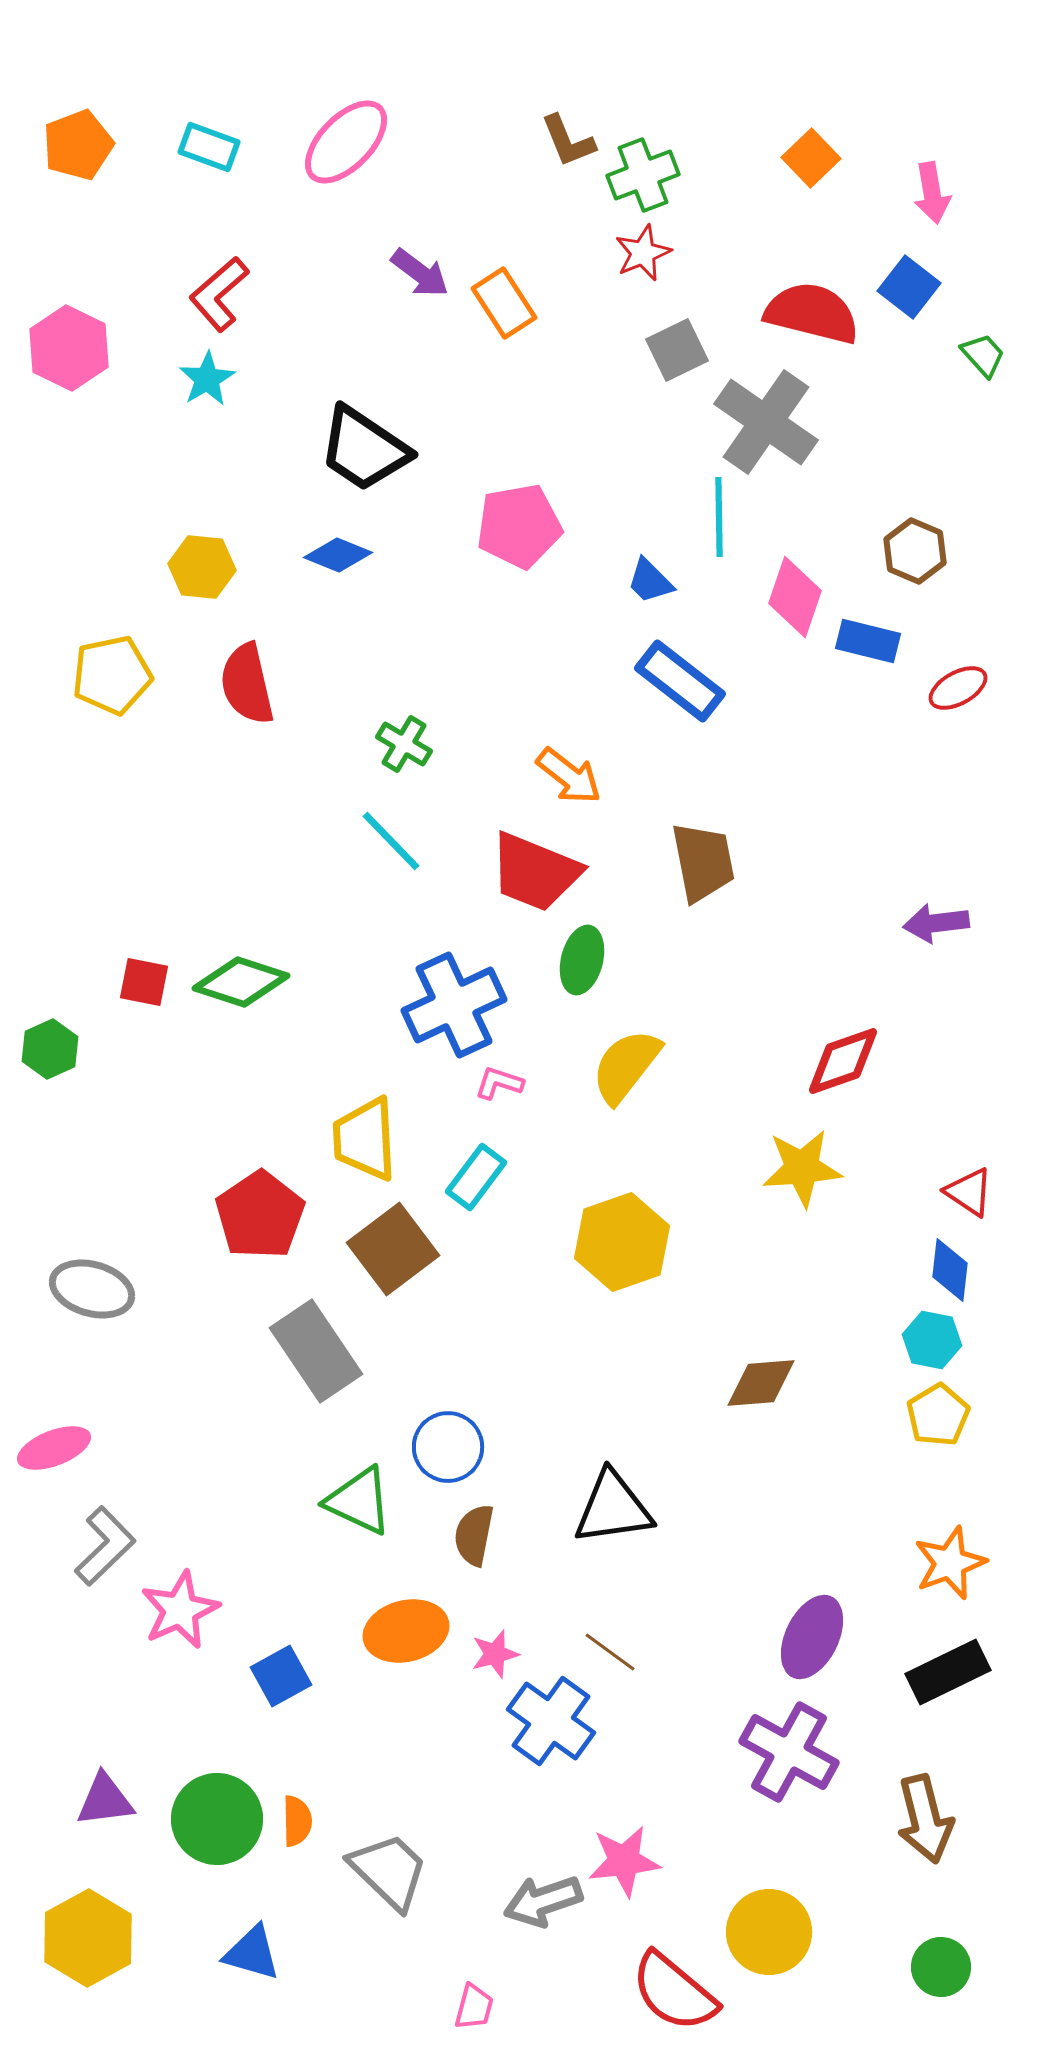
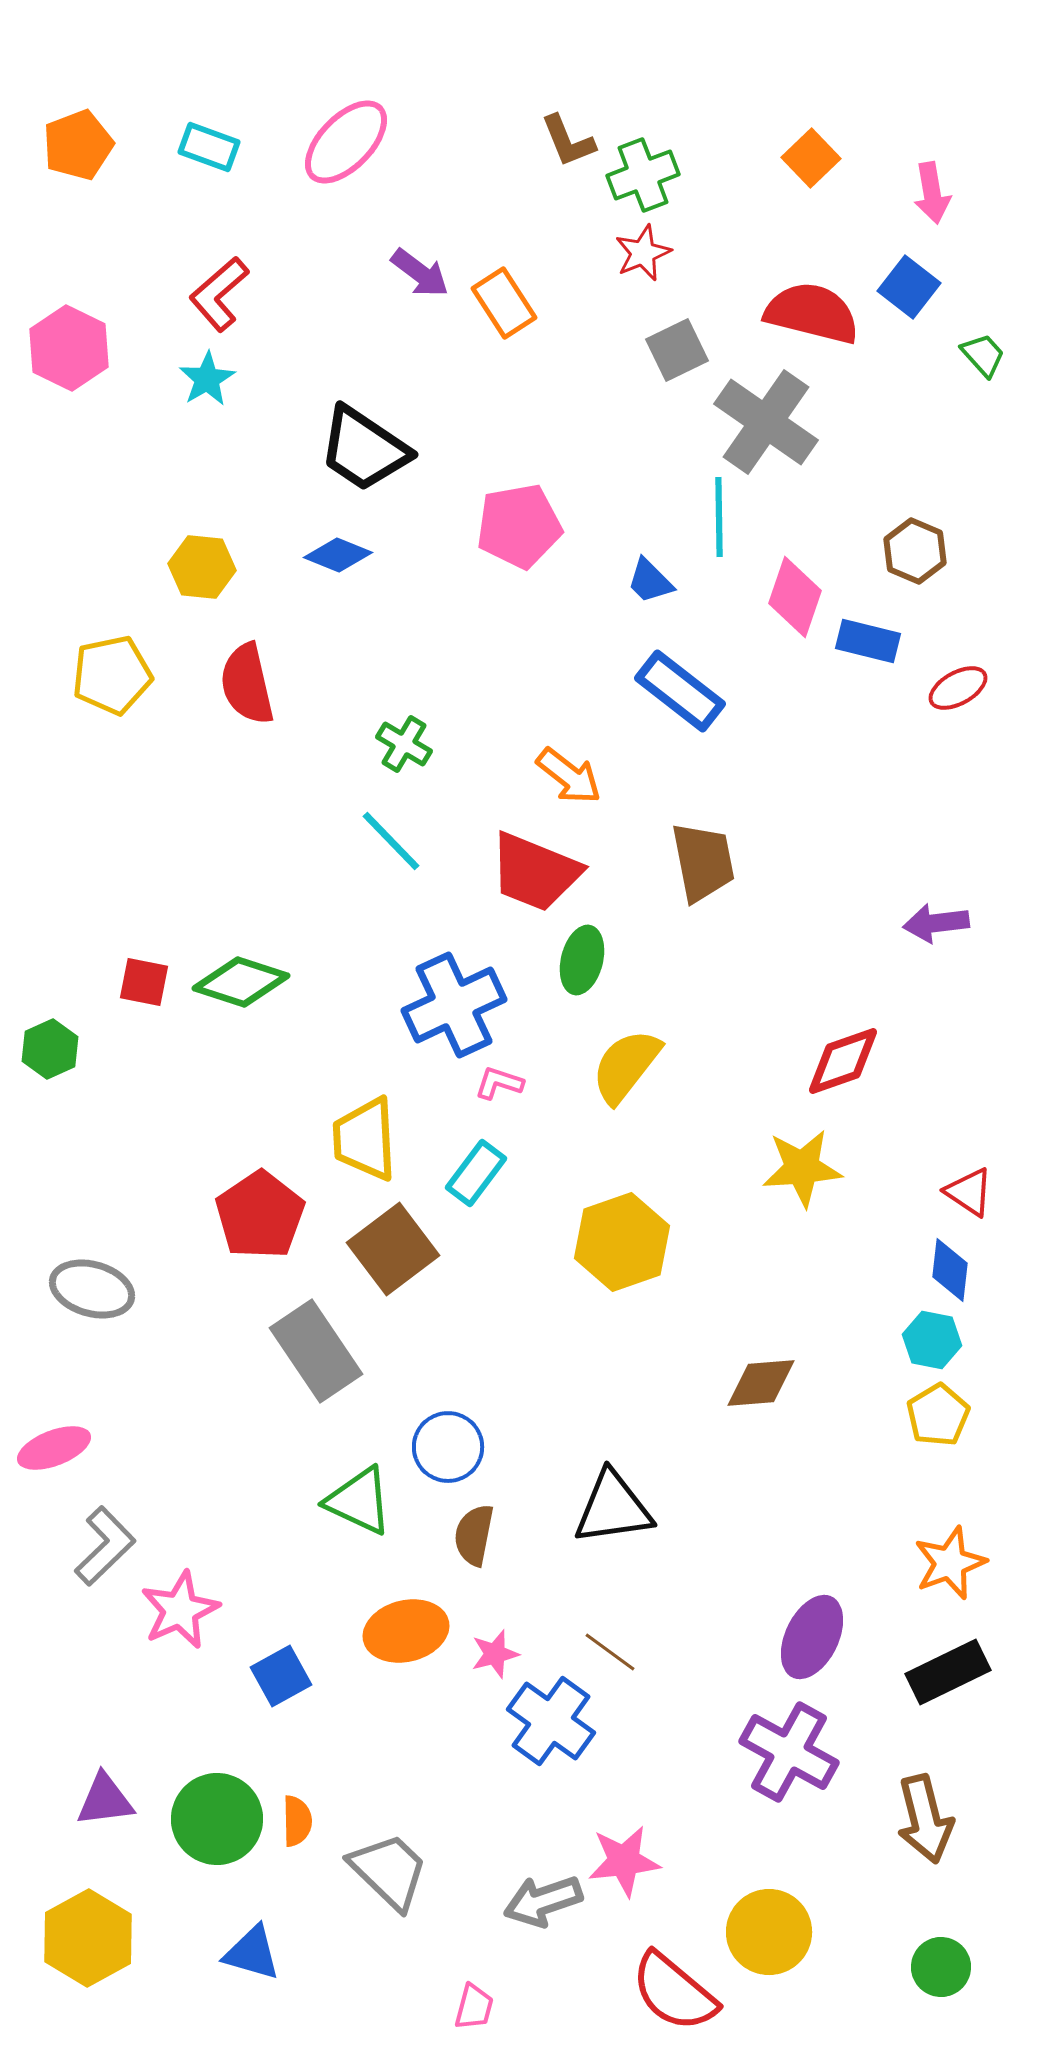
blue rectangle at (680, 681): moved 10 px down
cyan rectangle at (476, 1177): moved 4 px up
